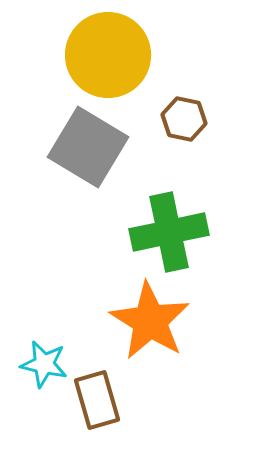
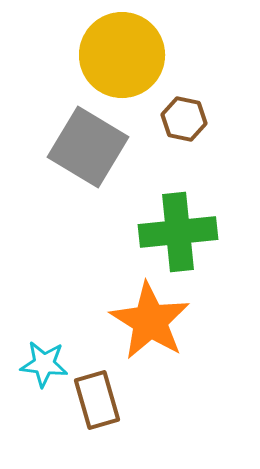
yellow circle: moved 14 px right
green cross: moved 9 px right; rotated 6 degrees clockwise
cyan star: rotated 6 degrees counterclockwise
